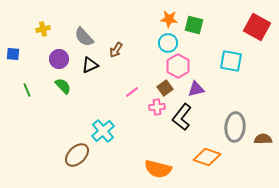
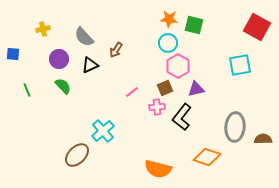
cyan square: moved 9 px right, 4 px down; rotated 20 degrees counterclockwise
brown square: rotated 14 degrees clockwise
